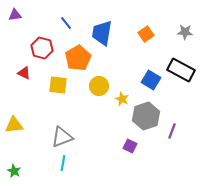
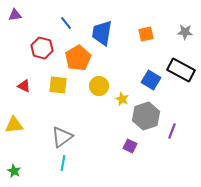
orange square: rotated 21 degrees clockwise
red triangle: moved 13 px down
gray triangle: rotated 15 degrees counterclockwise
